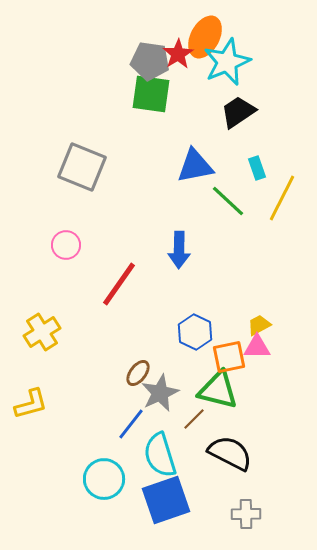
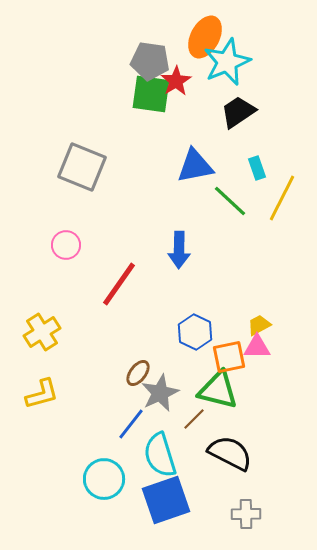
red star: moved 2 px left, 27 px down
green line: moved 2 px right
yellow L-shape: moved 11 px right, 10 px up
